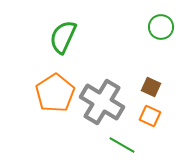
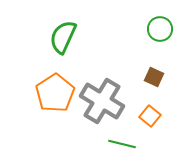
green circle: moved 1 px left, 2 px down
brown square: moved 3 px right, 10 px up
gray cross: moved 1 px up
orange square: rotated 15 degrees clockwise
green line: moved 1 px up; rotated 16 degrees counterclockwise
